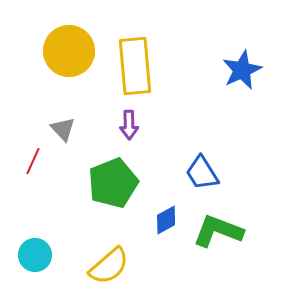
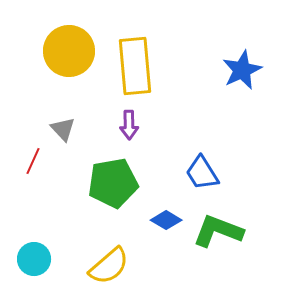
green pentagon: rotated 12 degrees clockwise
blue diamond: rotated 60 degrees clockwise
cyan circle: moved 1 px left, 4 px down
